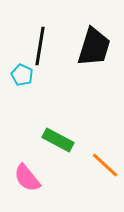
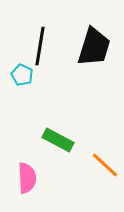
pink semicircle: rotated 144 degrees counterclockwise
